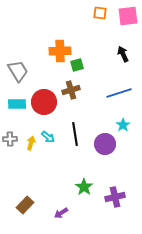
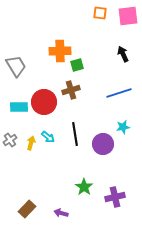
gray trapezoid: moved 2 px left, 5 px up
cyan rectangle: moved 2 px right, 3 px down
cyan star: moved 2 px down; rotated 24 degrees clockwise
gray cross: moved 1 px down; rotated 32 degrees counterclockwise
purple circle: moved 2 px left
brown rectangle: moved 2 px right, 4 px down
purple arrow: rotated 48 degrees clockwise
